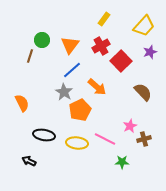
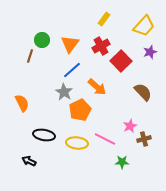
orange triangle: moved 1 px up
